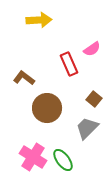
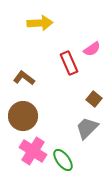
yellow arrow: moved 1 px right, 3 px down
red rectangle: moved 1 px up
brown circle: moved 24 px left, 8 px down
pink cross: moved 6 px up
